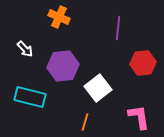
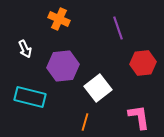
orange cross: moved 2 px down
purple line: rotated 25 degrees counterclockwise
white arrow: rotated 18 degrees clockwise
